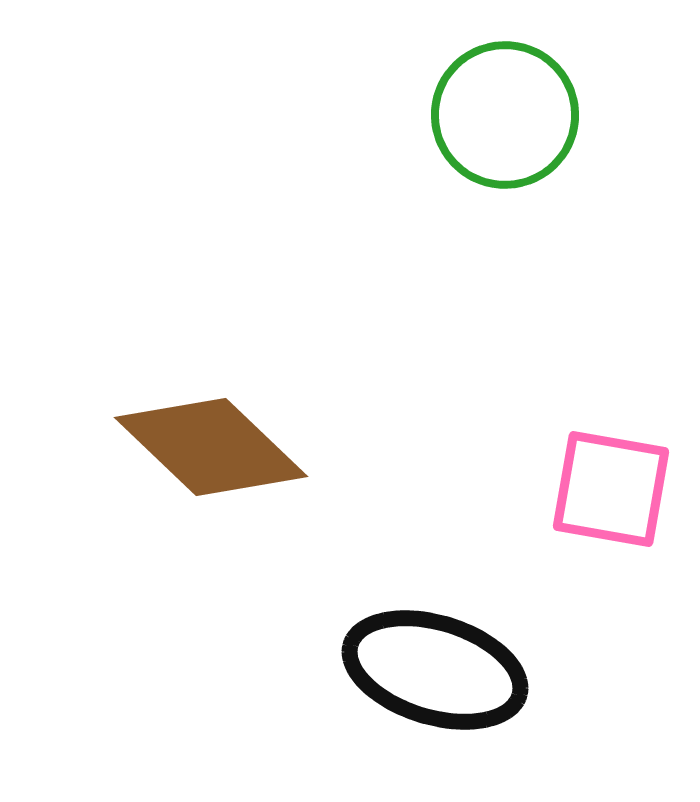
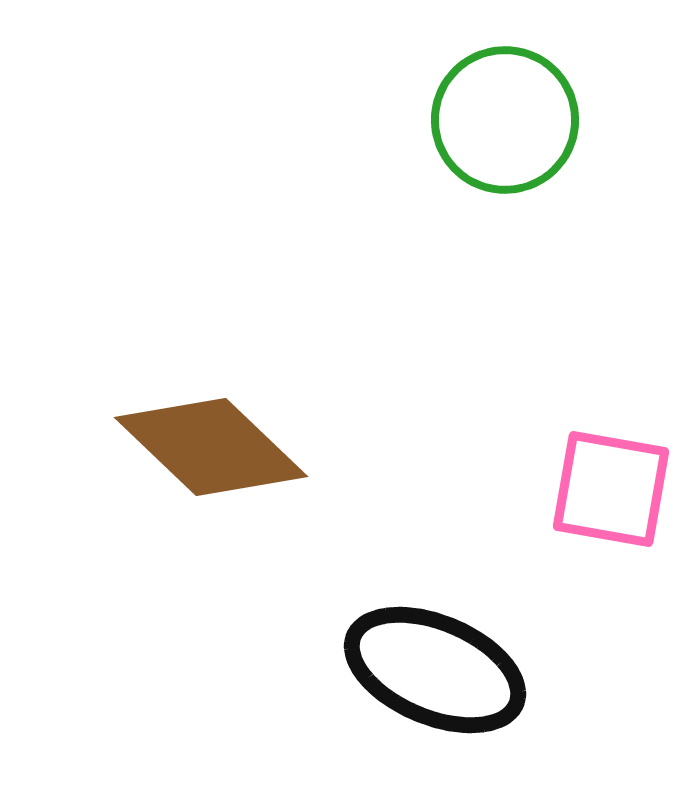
green circle: moved 5 px down
black ellipse: rotated 6 degrees clockwise
